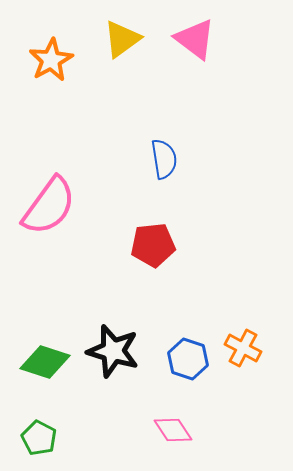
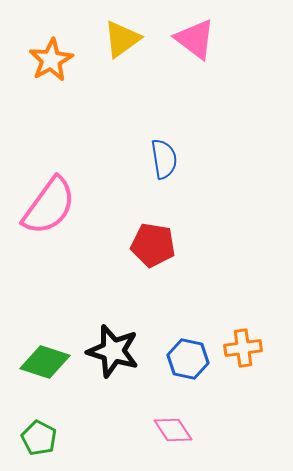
red pentagon: rotated 15 degrees clockwise
orange cross: rotated 36 degrees counterclockwise
blue hexagon: rotated 6 degrees counterclockwise
